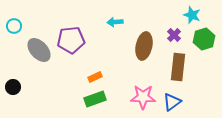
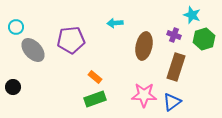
cyan arrow: moved 1 px down
cyan circle: moved 2 px right, 1 px down
purple cross: rotated 24 degrees counterclockwise
gray ellipse: moved 6 px left
brown rectangle: moved 2 px left; rotated 12 degrees clockwise
orange rectangle: rotated 64 degrees clockwise
pink star: moved 1 px right, 2 px up
